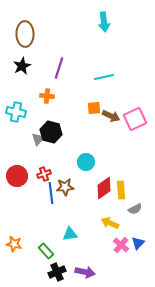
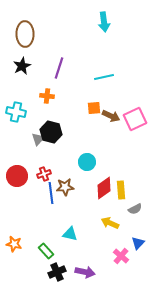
cyan circle: moved 1 px right
cyan triangle: rotated 21 degrees clockwise
pink cross: moved 11 px down
